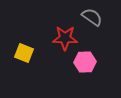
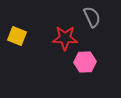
gray semicircle: rotated 30 degrees clockwise
yellow square: moved 7 px left, 17 px up
